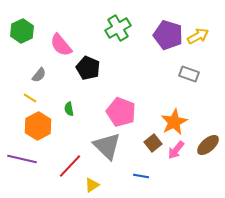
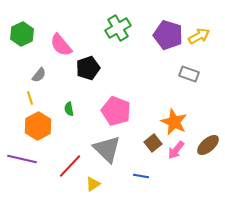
green hexagon: moved 3 px down
yellow arrow: moved 1 px right
black pentagon: rotated 30 degrees clockwise
yellow line: rotated 40 degrees clockwise
pink pentagon: moved 5 px left, 1 px up
orange star: rotated 20 degrees counterclockwise
gray triangle: moved 3 px down
yellow triangle: moved 1 px right, 1 px up
